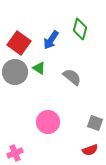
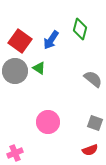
red square: moved 1 px right, 2 px up
gray circle: moved 1 px up
gray semicircle: moved 21 px right, 2 px down
